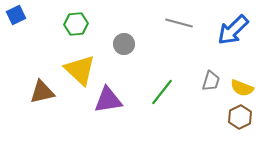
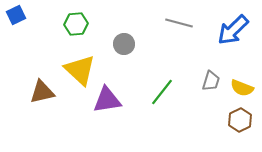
purple triangle: moved 1 px left
brown hexagon: moved 3 px down
